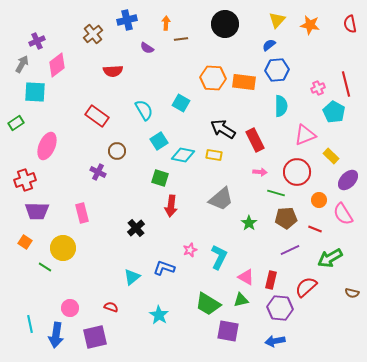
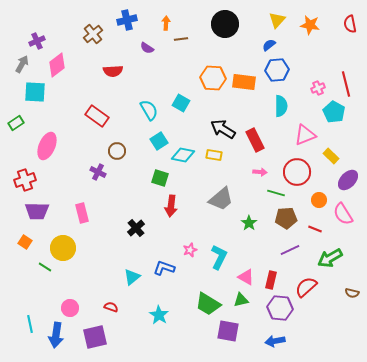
cyan semicircle at (144, 110): moved 5 px right
